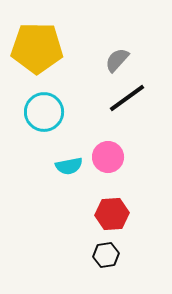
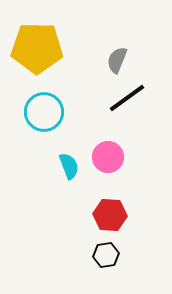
gray semicircle: rotated 20 degrees counterclockwise
cyan semicircle: rotated 100 degrees counterclockwise
red hexagon: moved 2 px left, 1 px down; rotated 8 degrees clockwise
